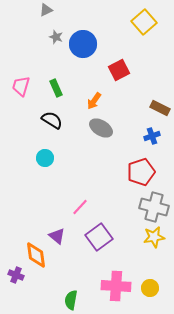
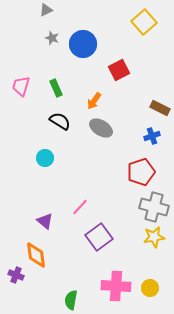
gray star: moved 4 px left, 1 px down
black semicircle: moved 8 px right, 1 px down
purple triangle: moved 12 px left, 15 px up
